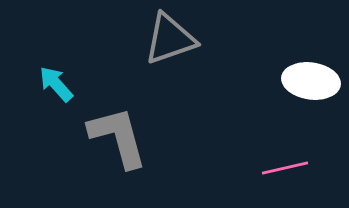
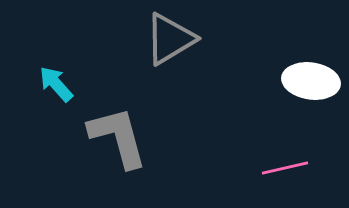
gray triangle: rotated 12 degrees counterclockwise
